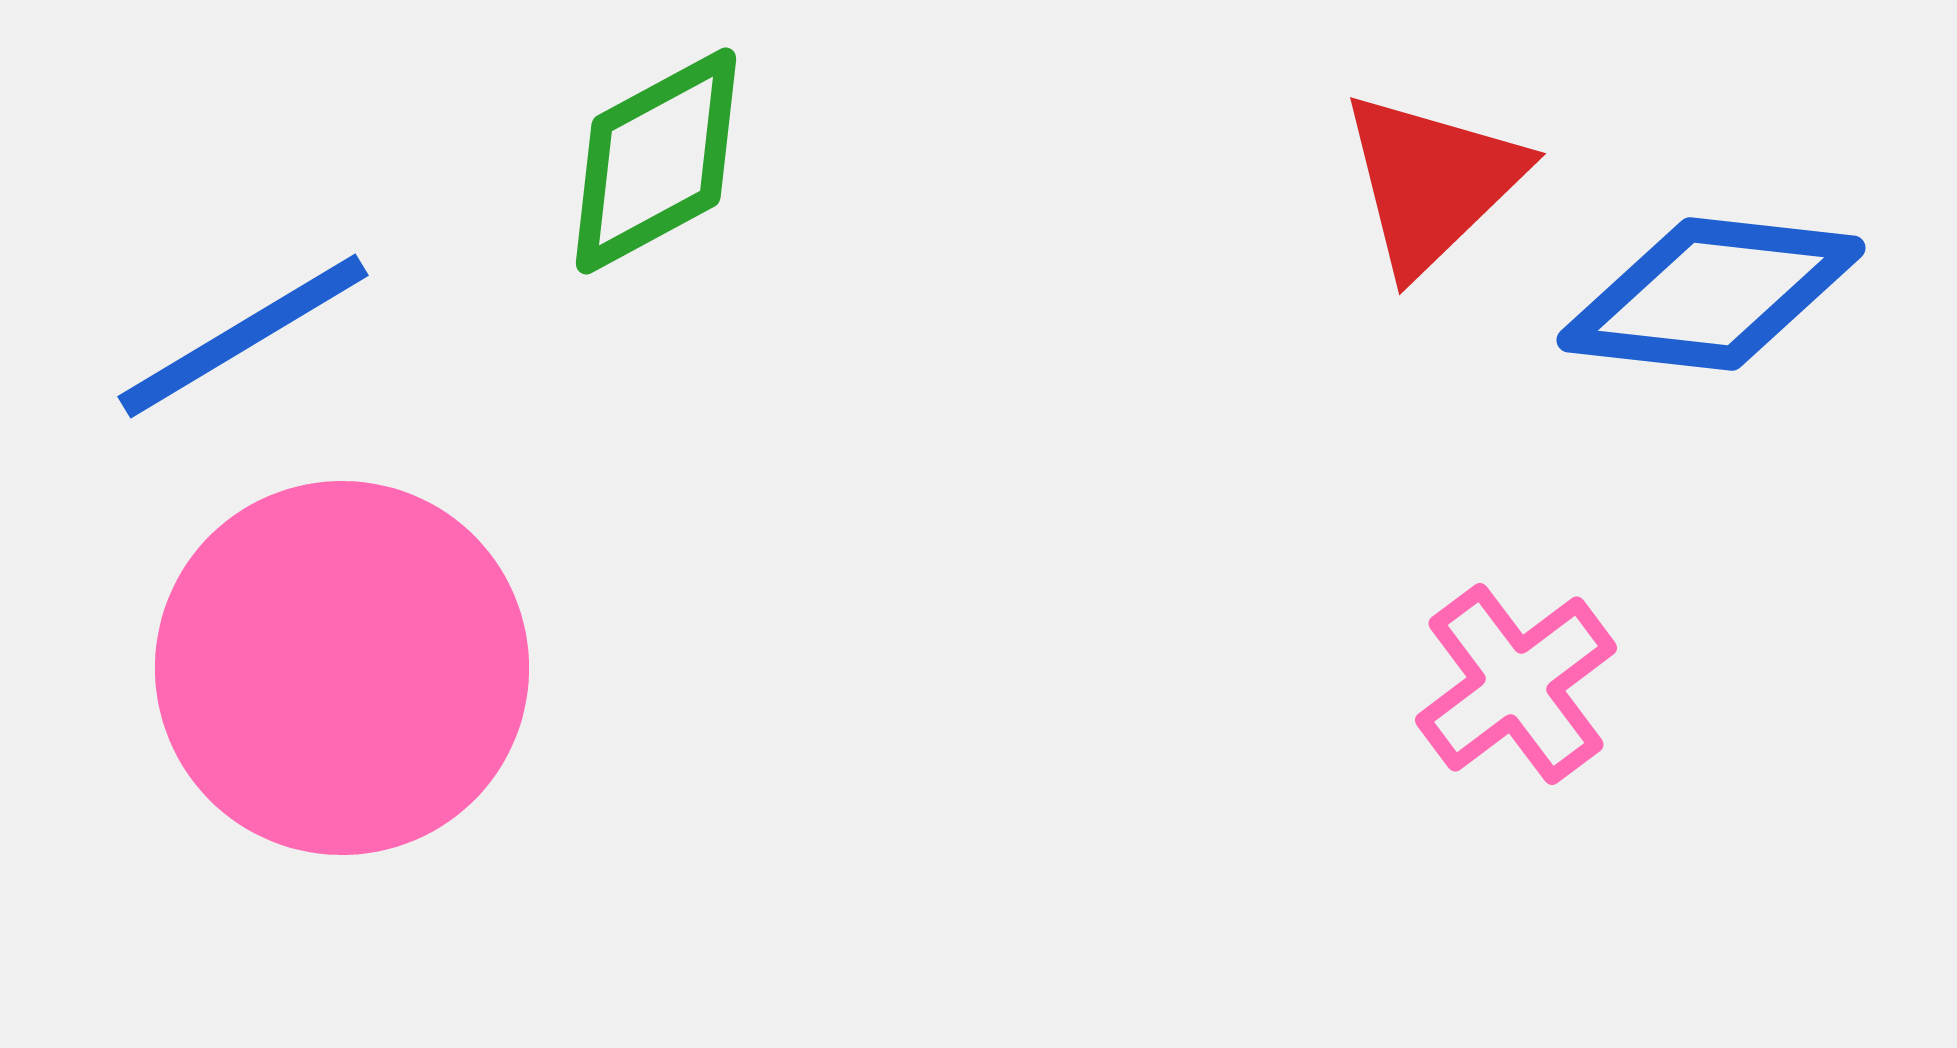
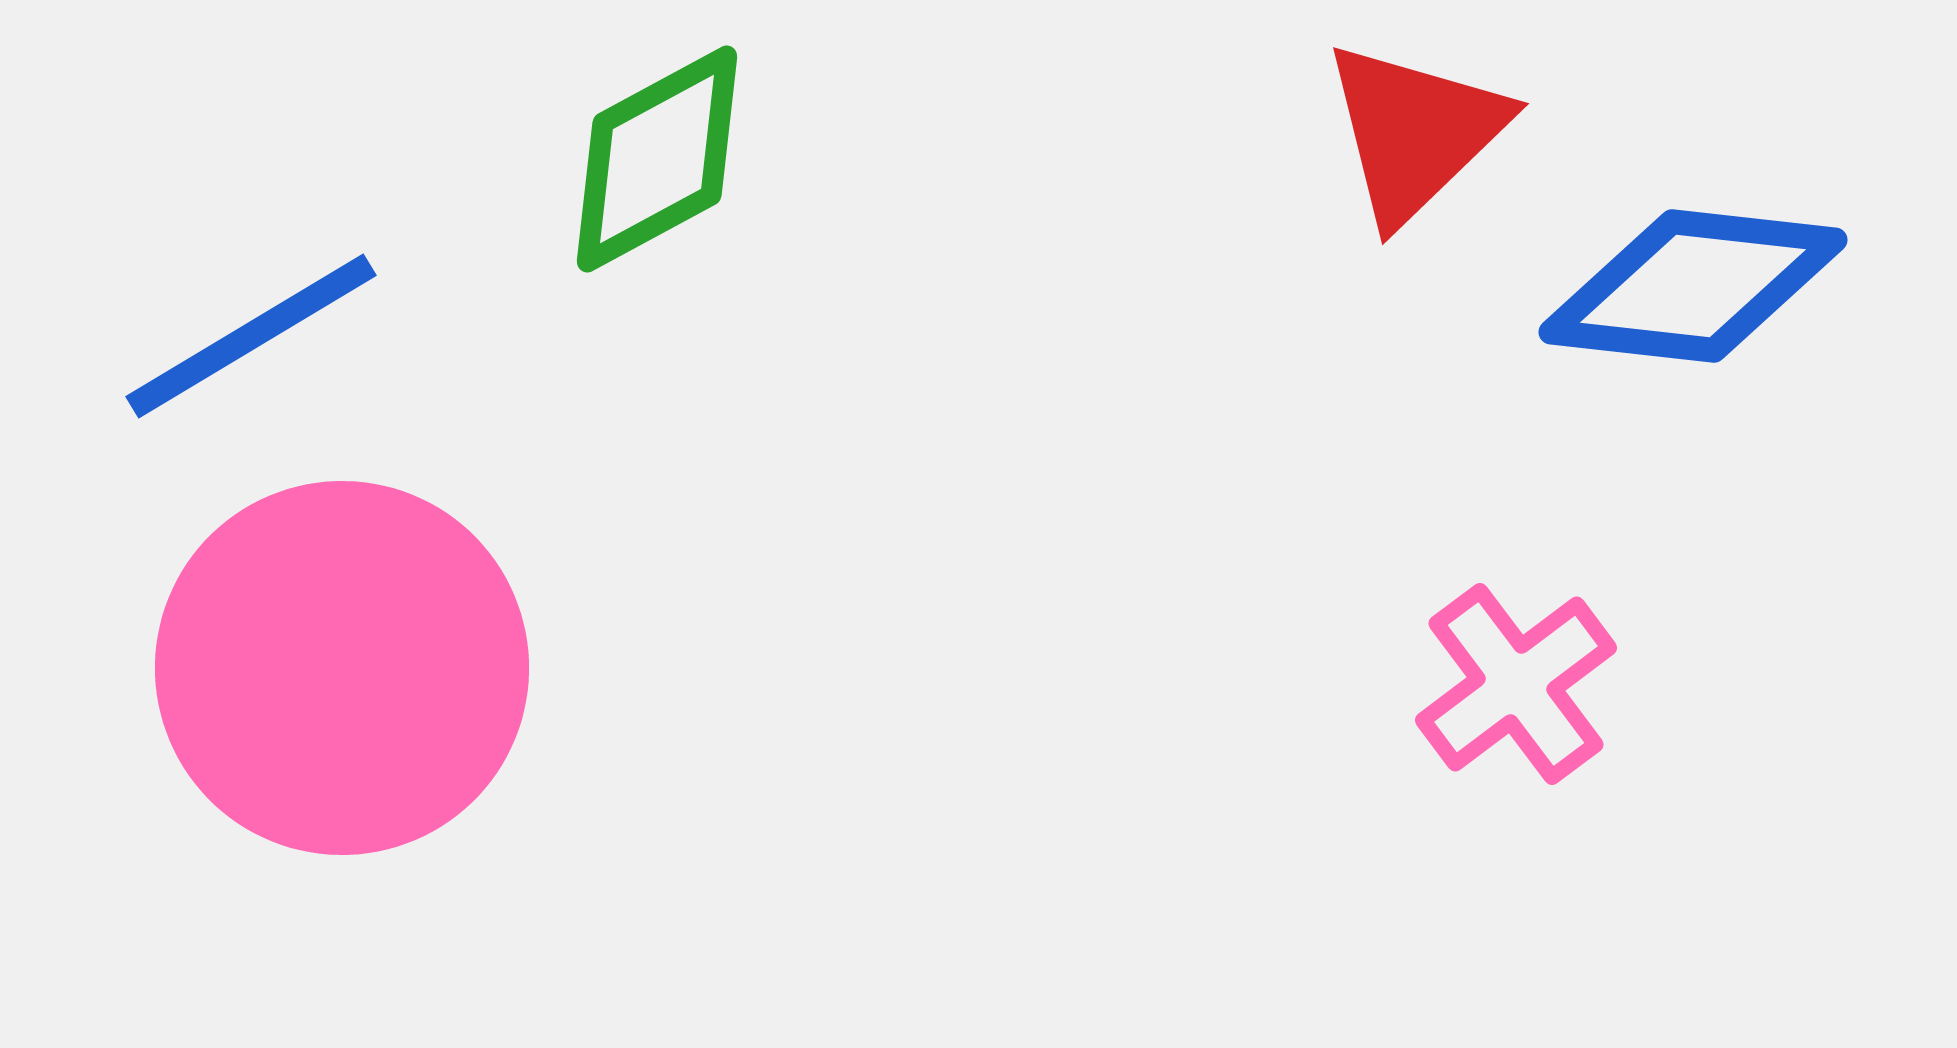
green diamond: moved 1 px right, 2 px up
red triangle: moved 17 px left, 50 px up
blue diamond: moved 18 px left, 8 px up
blue line: moved 8 px right
